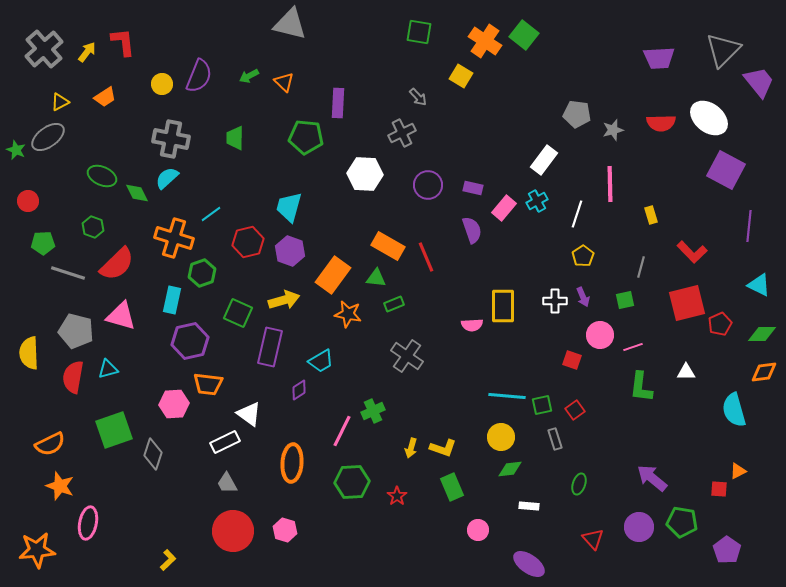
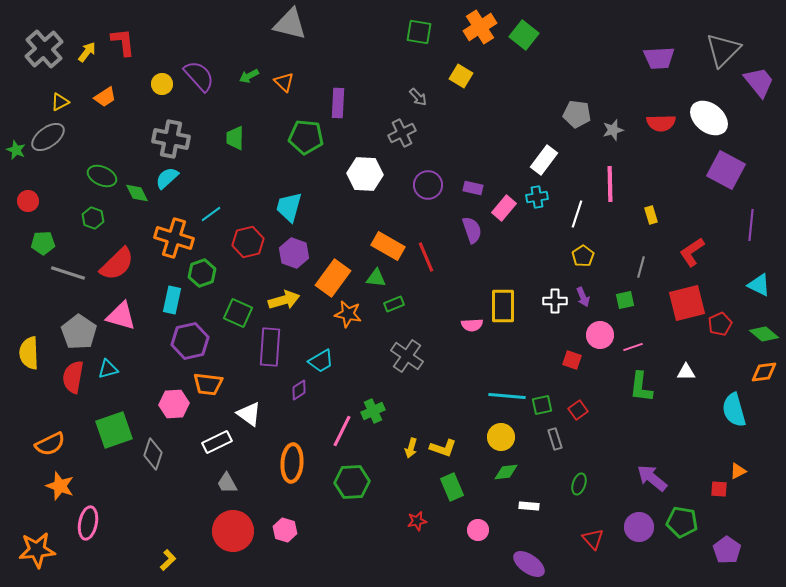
orange cross at (485, 41): moved 5 px left, 14 px up; rotated 24 degrees clockwise
purple semicircle at (199, 76): rotated 64 degrees counterclockwise
cyan cross at (537, 201): moved 4 px up; rotated 20 degrees clockwise
purple line at (749, 226): moved 2 px right, 1 px up
green hexagon at (93, 227): moved 9 px up
purple hexagon at (290, 251): moved 4 px right, 2 px down
red L-shape at (692, 252): rotated 100 degrees clockwise
orange rectangle at (333, 275): moved 3 px down
gray pentagon at (76, 331): moved 3 px right, 1 px down; rotated 20 degrees clockwise
green diamond at (762, 334): moved 2 px right; rotated 40 degrees clockwise
purple rectangle at (270, 347): rotated 9 degrees counterclockwise
red square at (575, 410): moved 3 px right
white rectangle at (225, 442): moved 8 px left
green diamond at (510, 469): moved 4 px left, 3 px down
red star at (397, 496): moved 20 px right, 25 px down; rotated 24 degrees clockwise
